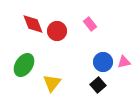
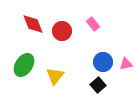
pink rectangle: moved 3 px right
red circle: moved 5 px right
pink triangle: moved 2 px right, 2 px down
yellow triangle: moved 3 px right, 7 px up
